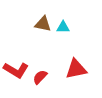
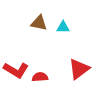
brown triangle: moved 4 px left, 1 px up
red triangle: moved 3 px right; rotated 25 degrees counterclockwise
red semicircle: rotated 42 degrees clockwise
